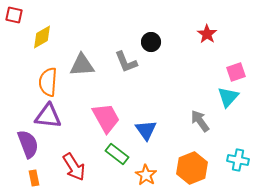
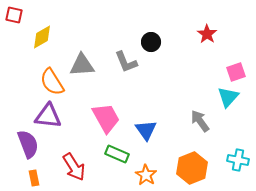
orange semicircle: moved 4 px right; rotated 36 degrees counterclockwise
green rectangle: rotated 15 degrees counterclockwise
